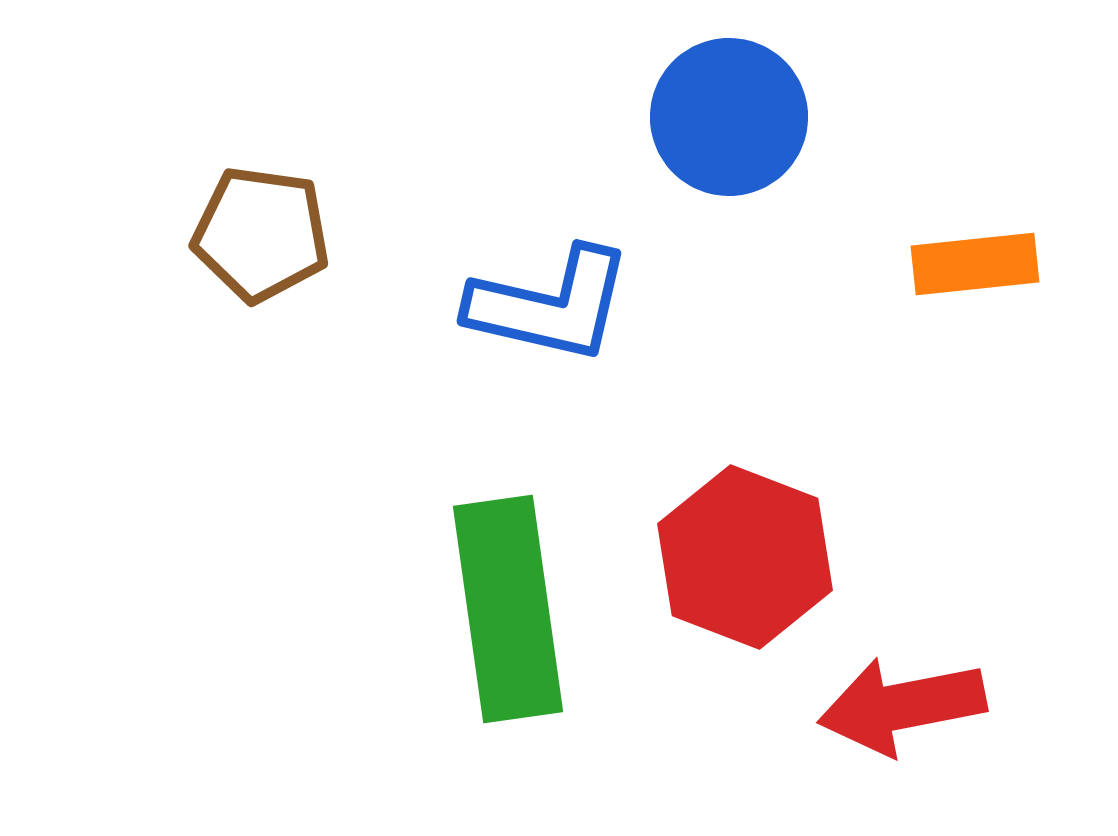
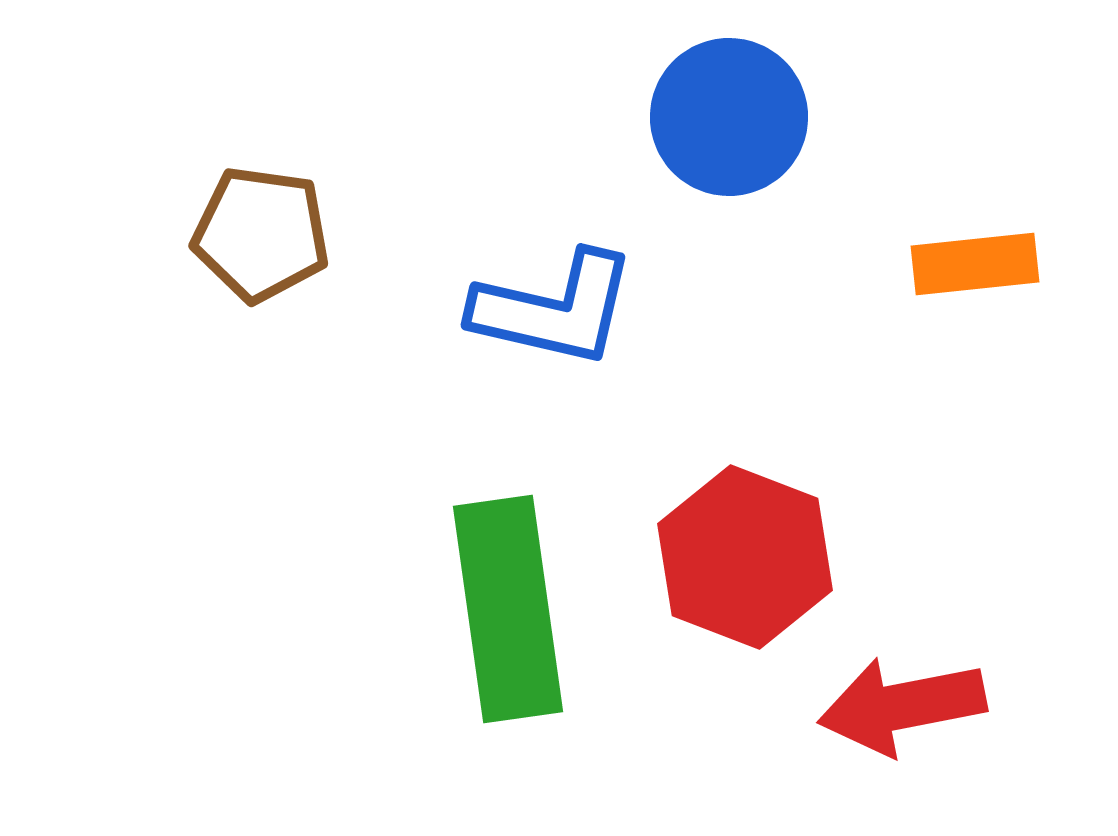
blue L-shape: moved 4 px right, 4 px down
